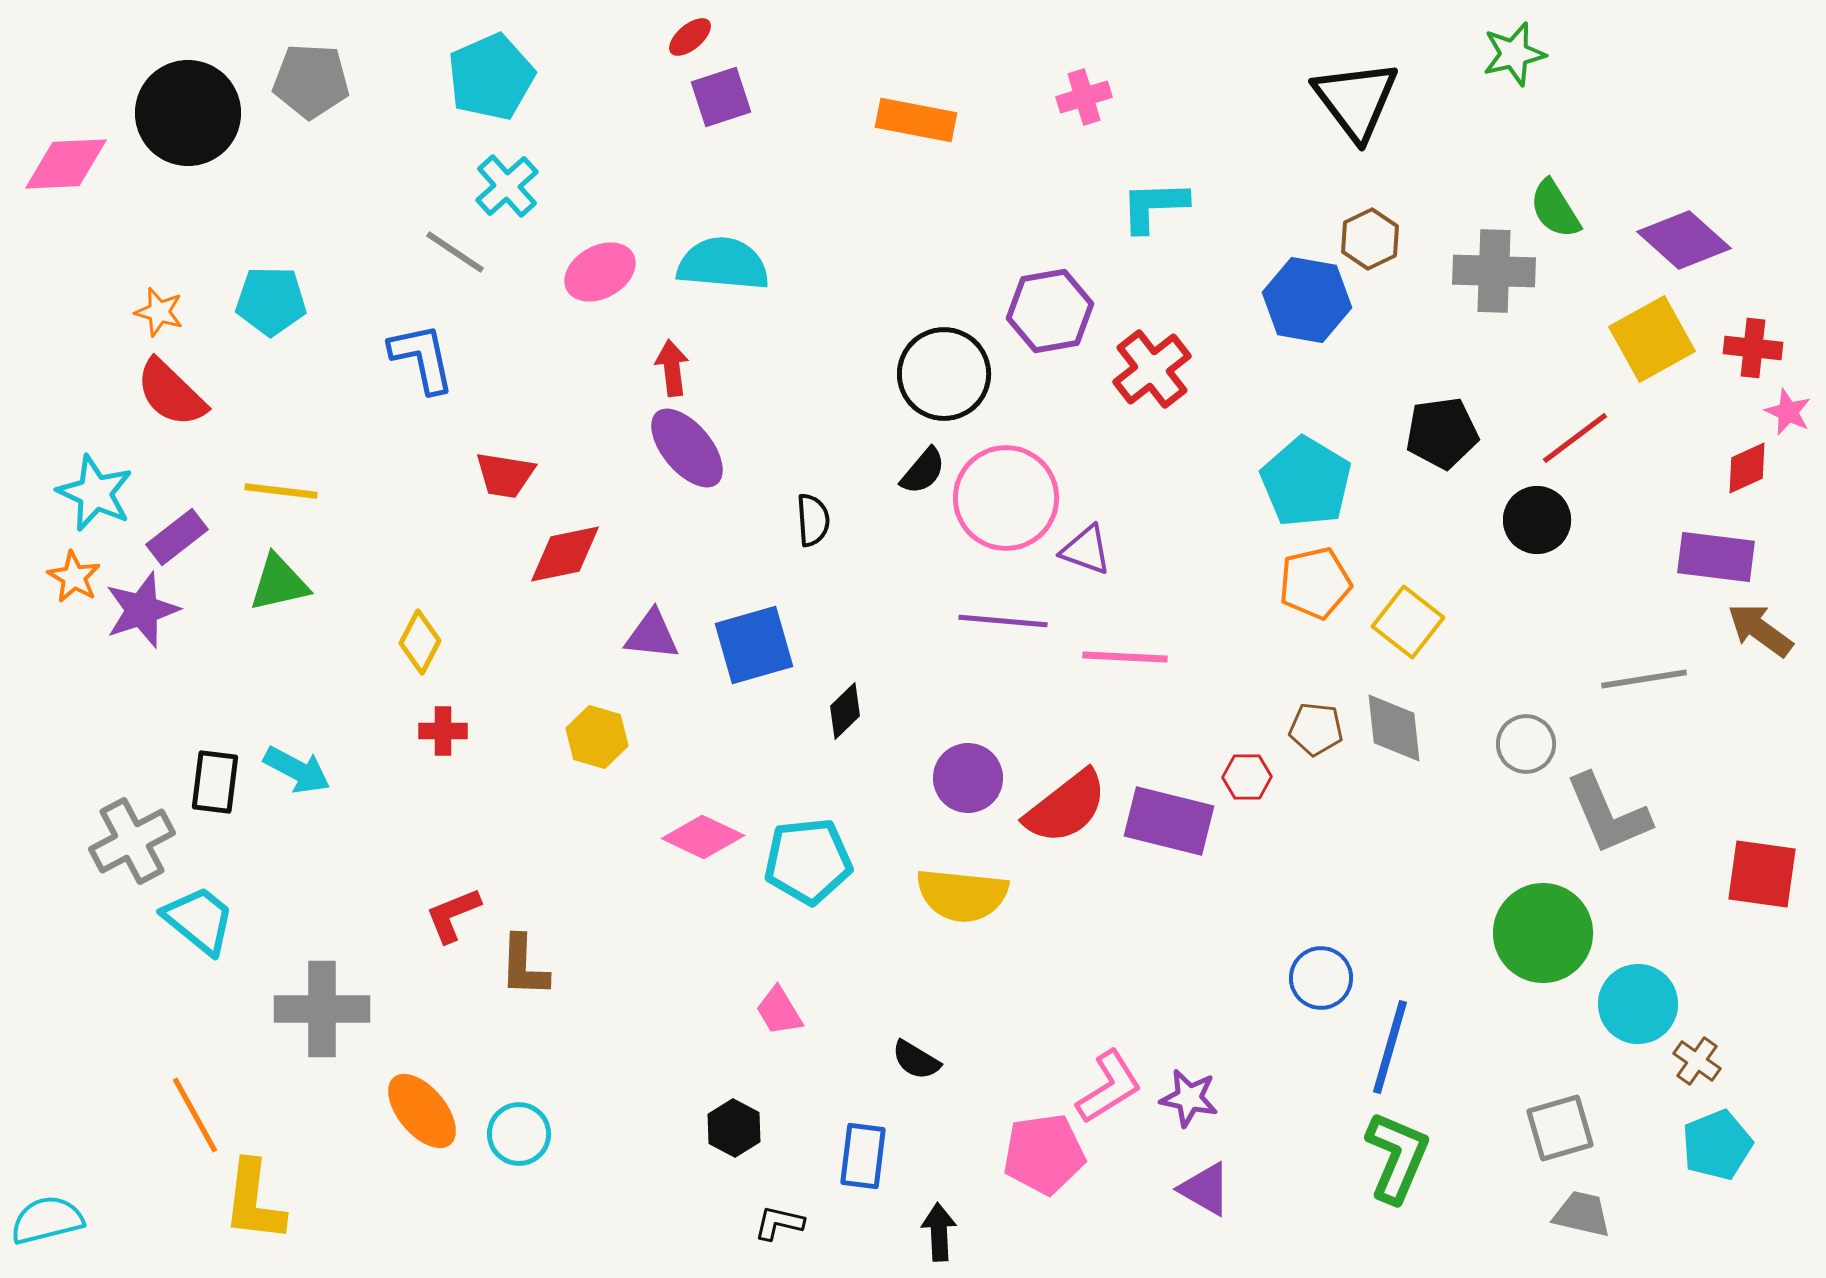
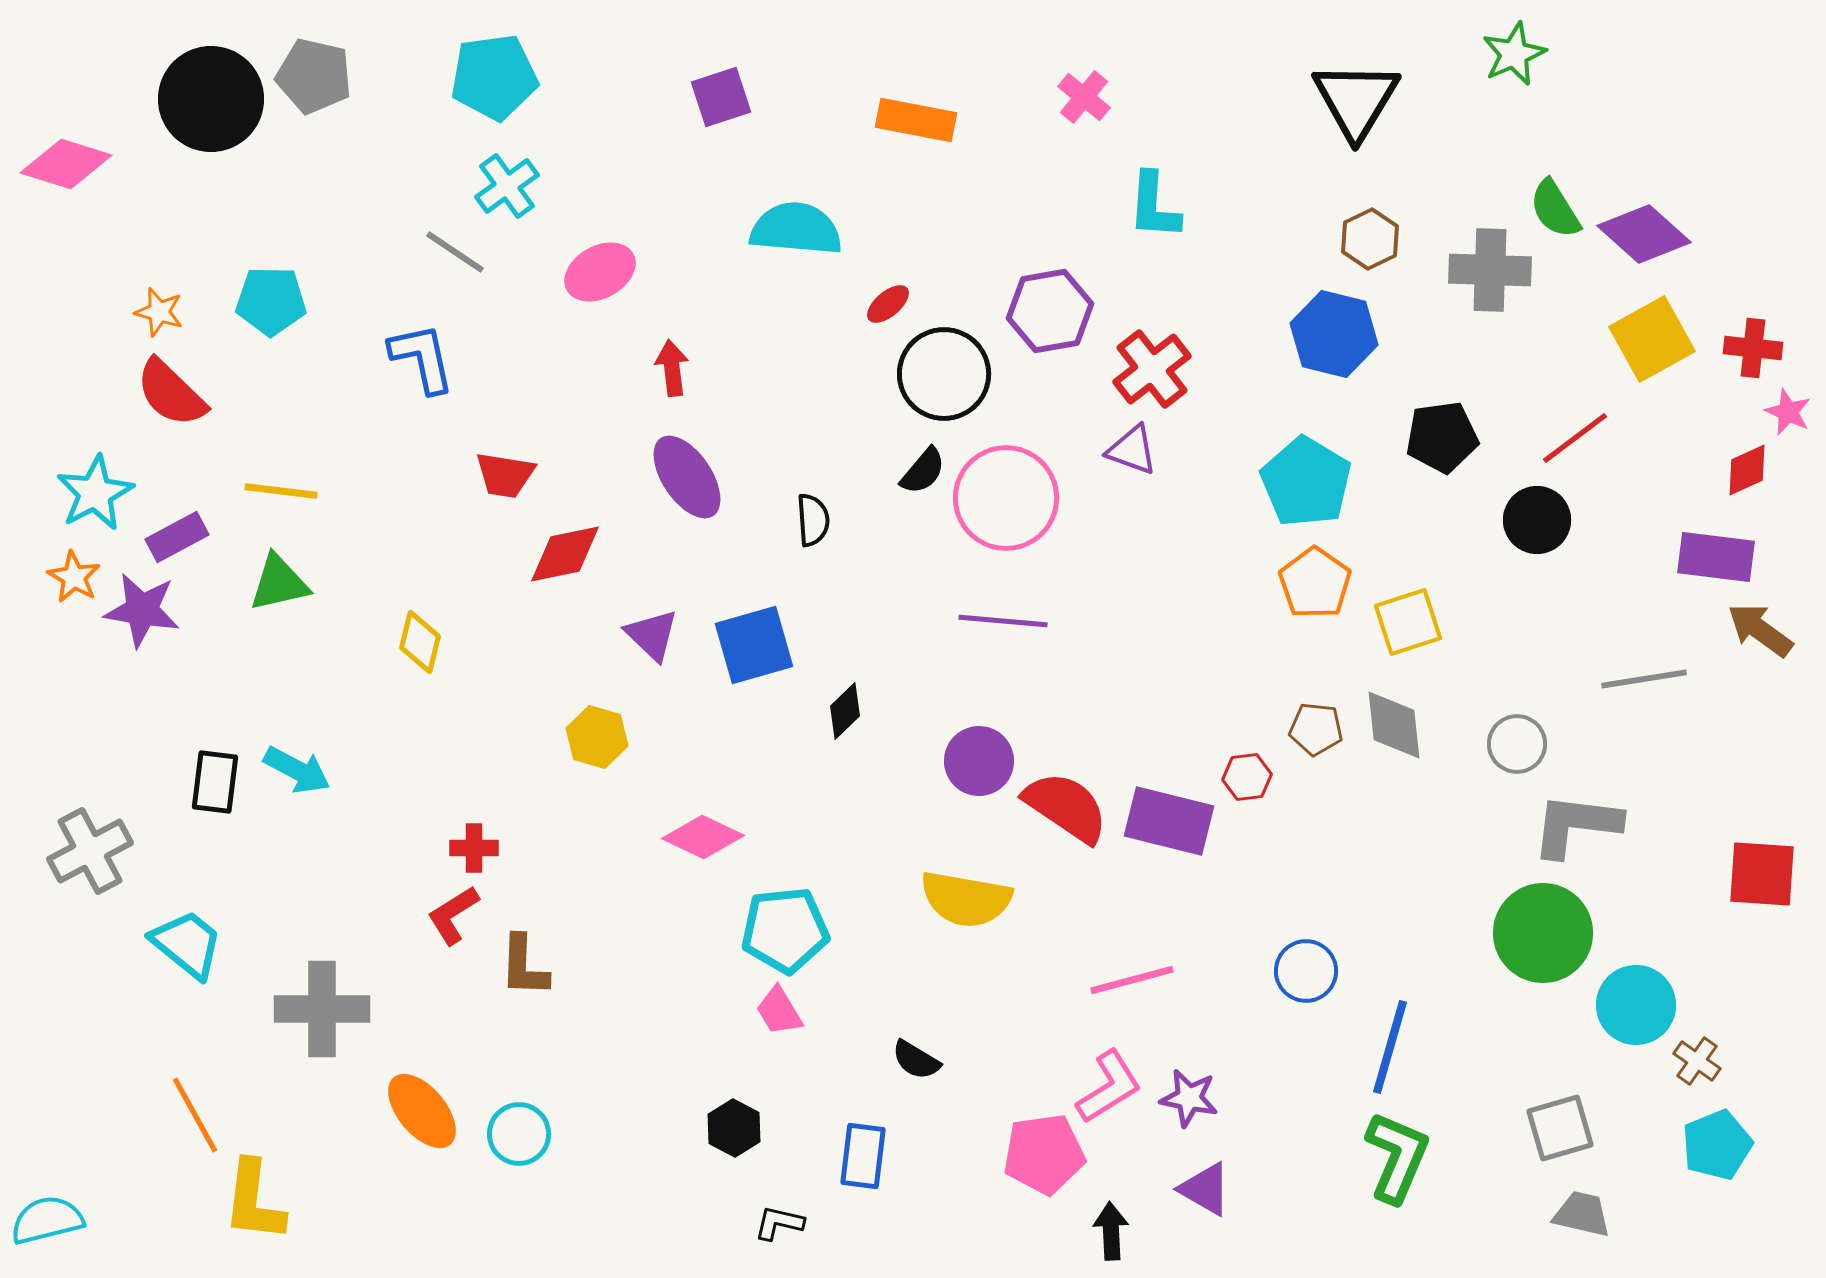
red ellipse at (690, 37): moved 198 px right, 267 px down
green star at (1514, 54): rotated 10 degrees counterclockwise
cyan pentagon at (491, 77): moved 3 px right; rotated 16 degrees clockwise
gray pentagon at (311, 81): moved 3 px right, 5 px up; rotated 10 degrees clockwise
pink cross at (1084, 97): rotated 34 degrees counterclockwise
black triangle at (1356, 100): rotated 8 degrees clockwise
black circle at (188, 113): moved 23 px right, 14 px up
pink diamond at (66, 164): rotated 20 degrees clockwise
cyan cross at (507, 186): rotated 6 degrees clockwise
cyan L-shape at (1154, 206): rotated 84 degrees counterclockwise
purple diamond at (1684, 240): moved 40 px left, 6 px up
cyan semicircle at (723, 264): moved 73 px right, 35 px up
gray cross at (1494, 271): moved 4 px left, 1 px up
blue hexagon at (1307, 300): moved 27 px right, 34 px down; rotated 4 degrees clockwise
black pentagon at (1442, 433): moved 4 px down
purple ellipse at (687, 448): moved 29 px down; rotated 6 degrees clockwise
red diamond at (1747, 468): moved 2 px down
cyan star at (95, 493): rotated 20 degrees clockwise
purple rectangle at (177, 537): rotated 10 degrees clockwise
purple triangle at (1086, 550): moved 46 px right, 100 px up
orange pentagon at (1315, 583): rotated 24 degrees counterclockwise
purple star at (142, 610): rotated 28 degrees clockwise
yellow square at (1408, 622): rotated 34 degrees clockwise
purple triangle at (652, 635): rotated 38 degrees clockwise
yellow diamond at (420, 642): rotated 14 degrees counterclockwise
pink line at (1125, 657): moved 7 px right, 323 px down; rotated 18 degrees counterclockwise
gray diamond at (1394, 728): moved 3 px up
red cross at (443, 731): moved 31 px right, 117 px down
gray circle at (1526, 744): moved 9 px left
red hexagon at (1247, 777): rotated 6 degrees counterclockwise
purple circle at (968, 778): moved 11 px right, 17 px up
red semicircle at (1066, 807): rotated 108 degrees counterclockwise
gray L-shape at (1608, 814): moved 32 px left, 11 px down; rotated 120 degrees clockwise
gray cross at (132, 841): moved 42 px left, 10 px down
cyan pentagon at (808, 861): moved 23 px left, 69 px down
red square at (1762, 874): rotated 4 degrees counterclockwise
yellow semicircle at (962, 895): moved 4 px right, 4 px down; rotated 4 degrees clockwise
red L-shape at (453, 915): rotated 10 degrees counterclockwise
cyan trapezoid at (199, 920): moved 12 px left, 24 px down
blue circle at (1321, 978): moved 15 px left, 7 px up
cyan circle at (1638, 1004): moved 2 px left, 1 px down
black arrow at (939, 1232): moved 172 px right, 1 px up
